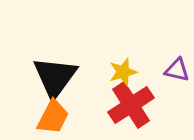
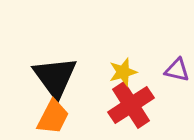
black triangle: rotated 12 degrees counterclockwise
